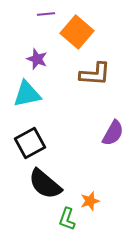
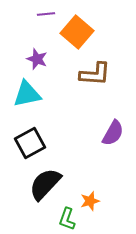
black semicircle: rotated 93 degrees clockwise
